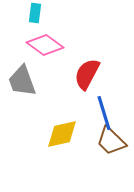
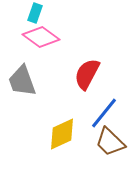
cyan rectangle: rotated 12 degrees clockwise
pink diamond: moved 4 px left, 8 px up
blue line: rotated 56 degrees clockwise
yellow diamond: rotated 12 degrees counterclockwise
brown trapezoid: moved 1 px left, 1 px down
